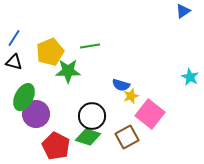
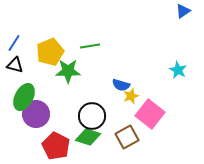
blue line: moved 5 px down
black triangle: moved 1 px right, 3 px down
cyan star: moved 12 px left, 7 px up
